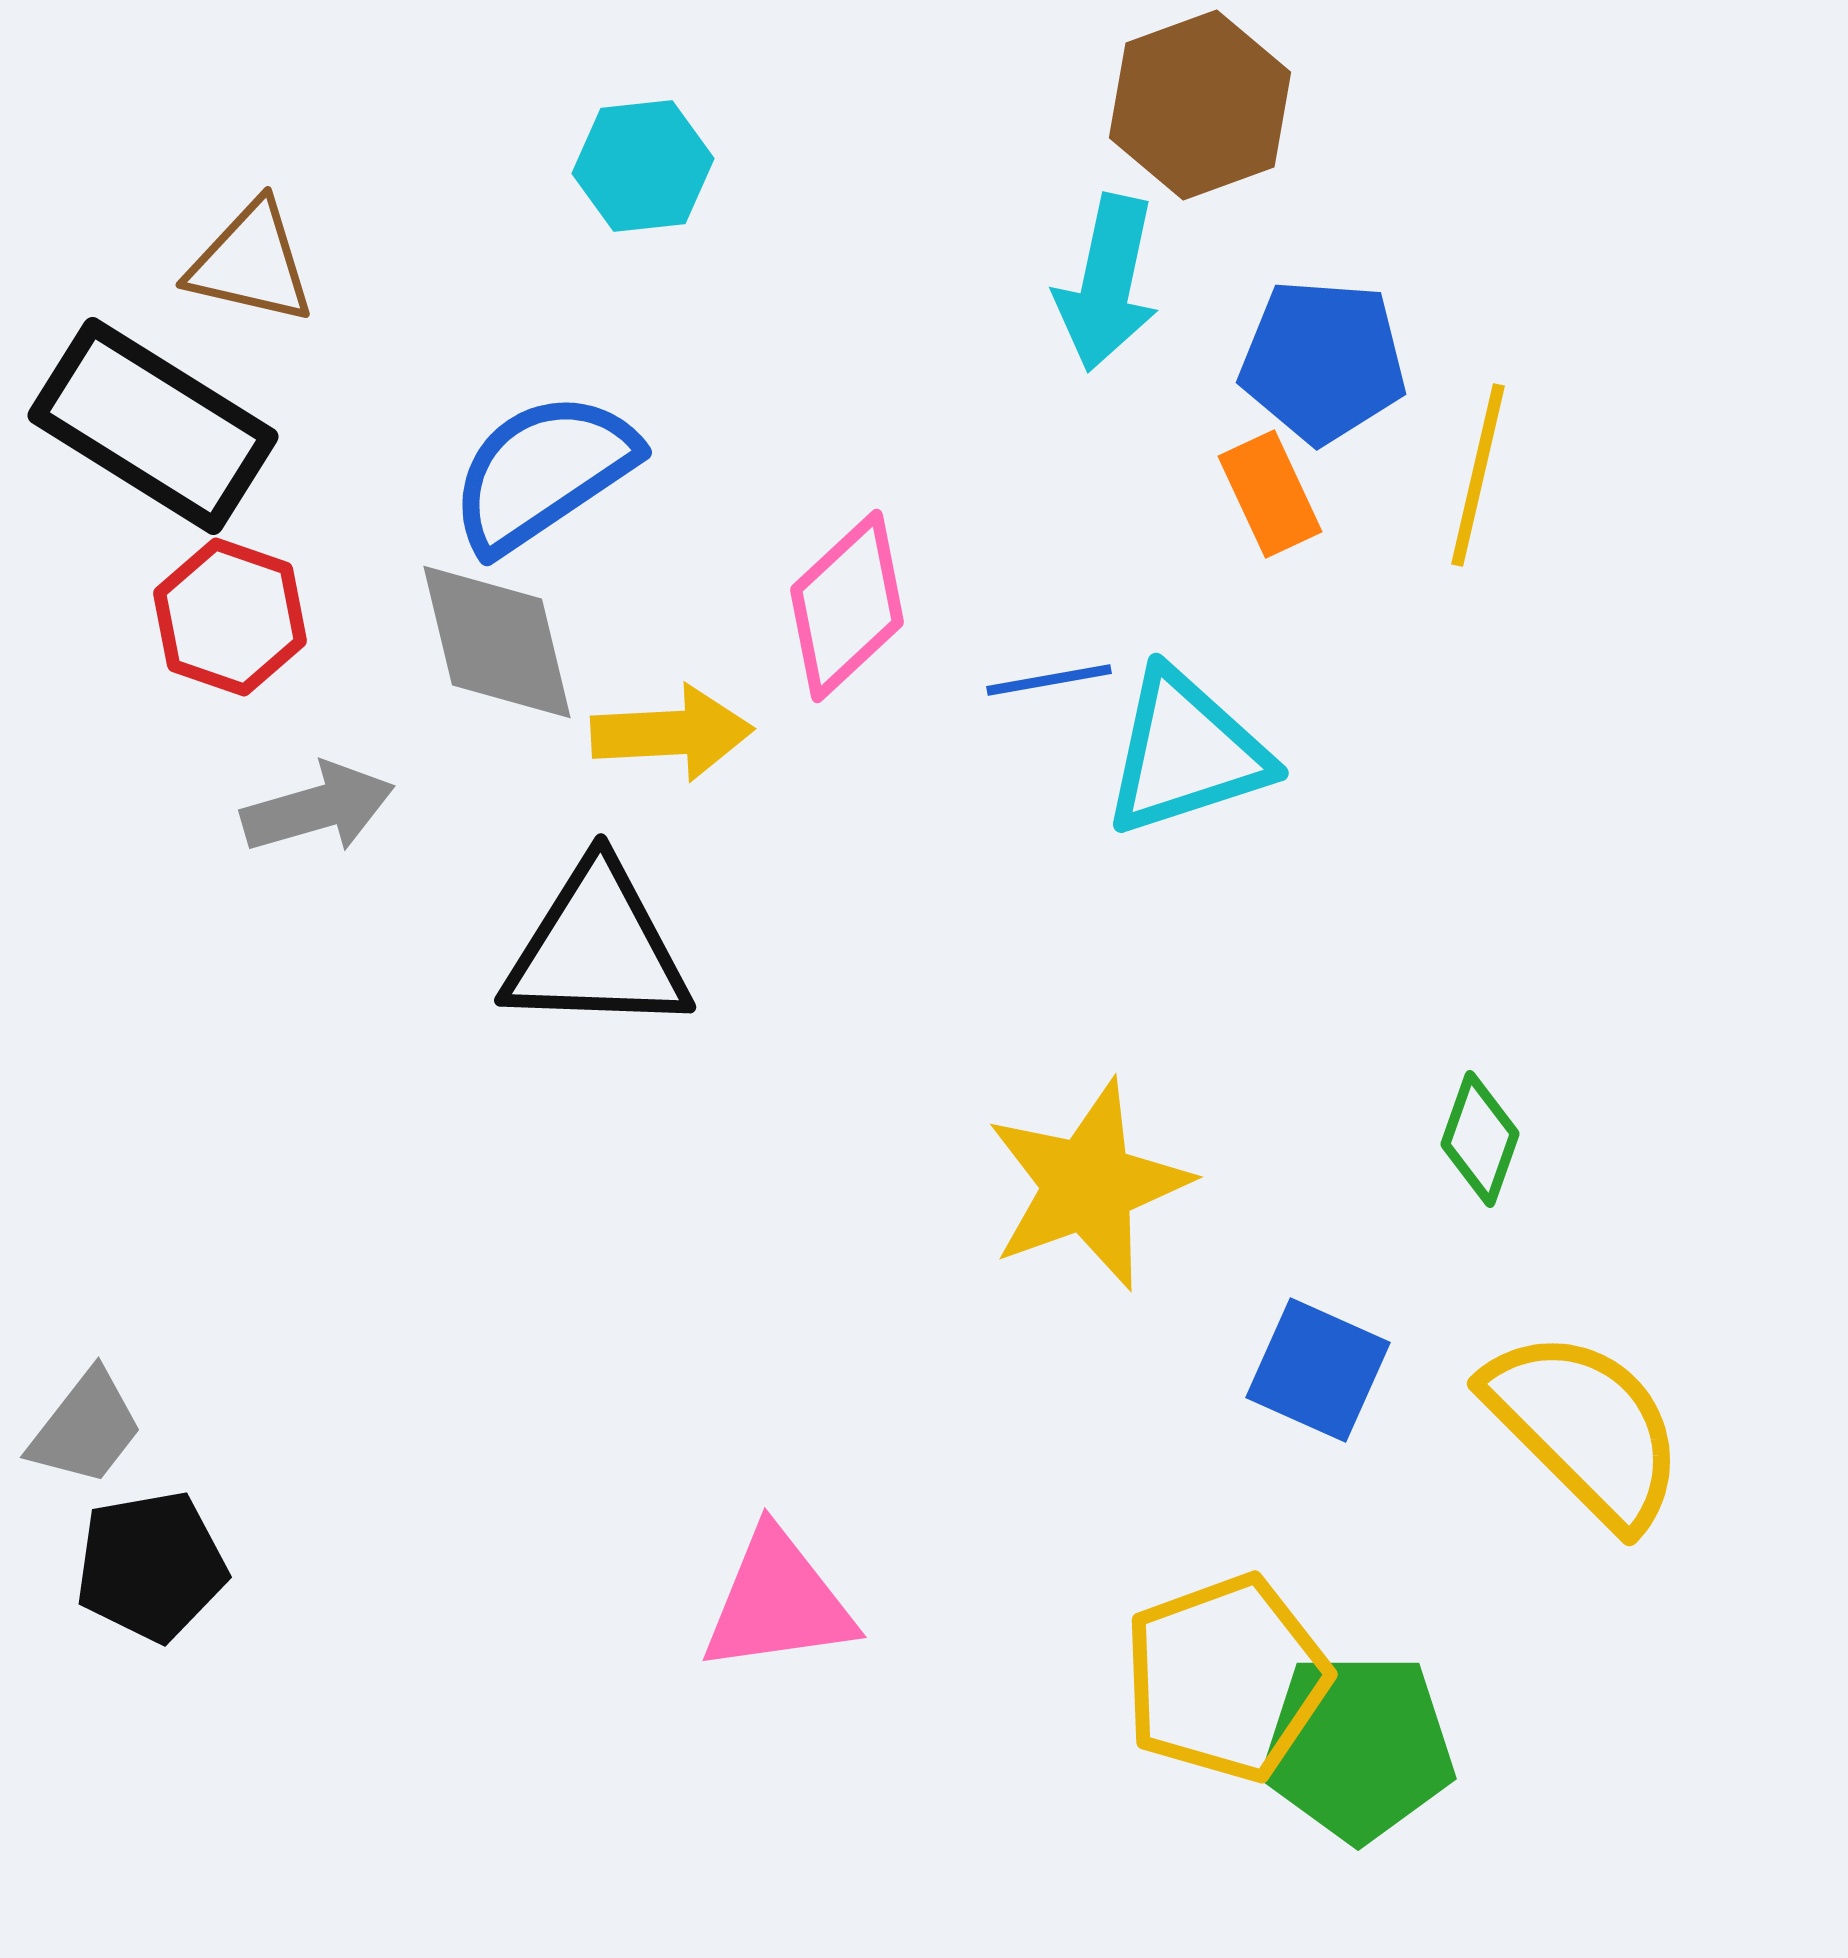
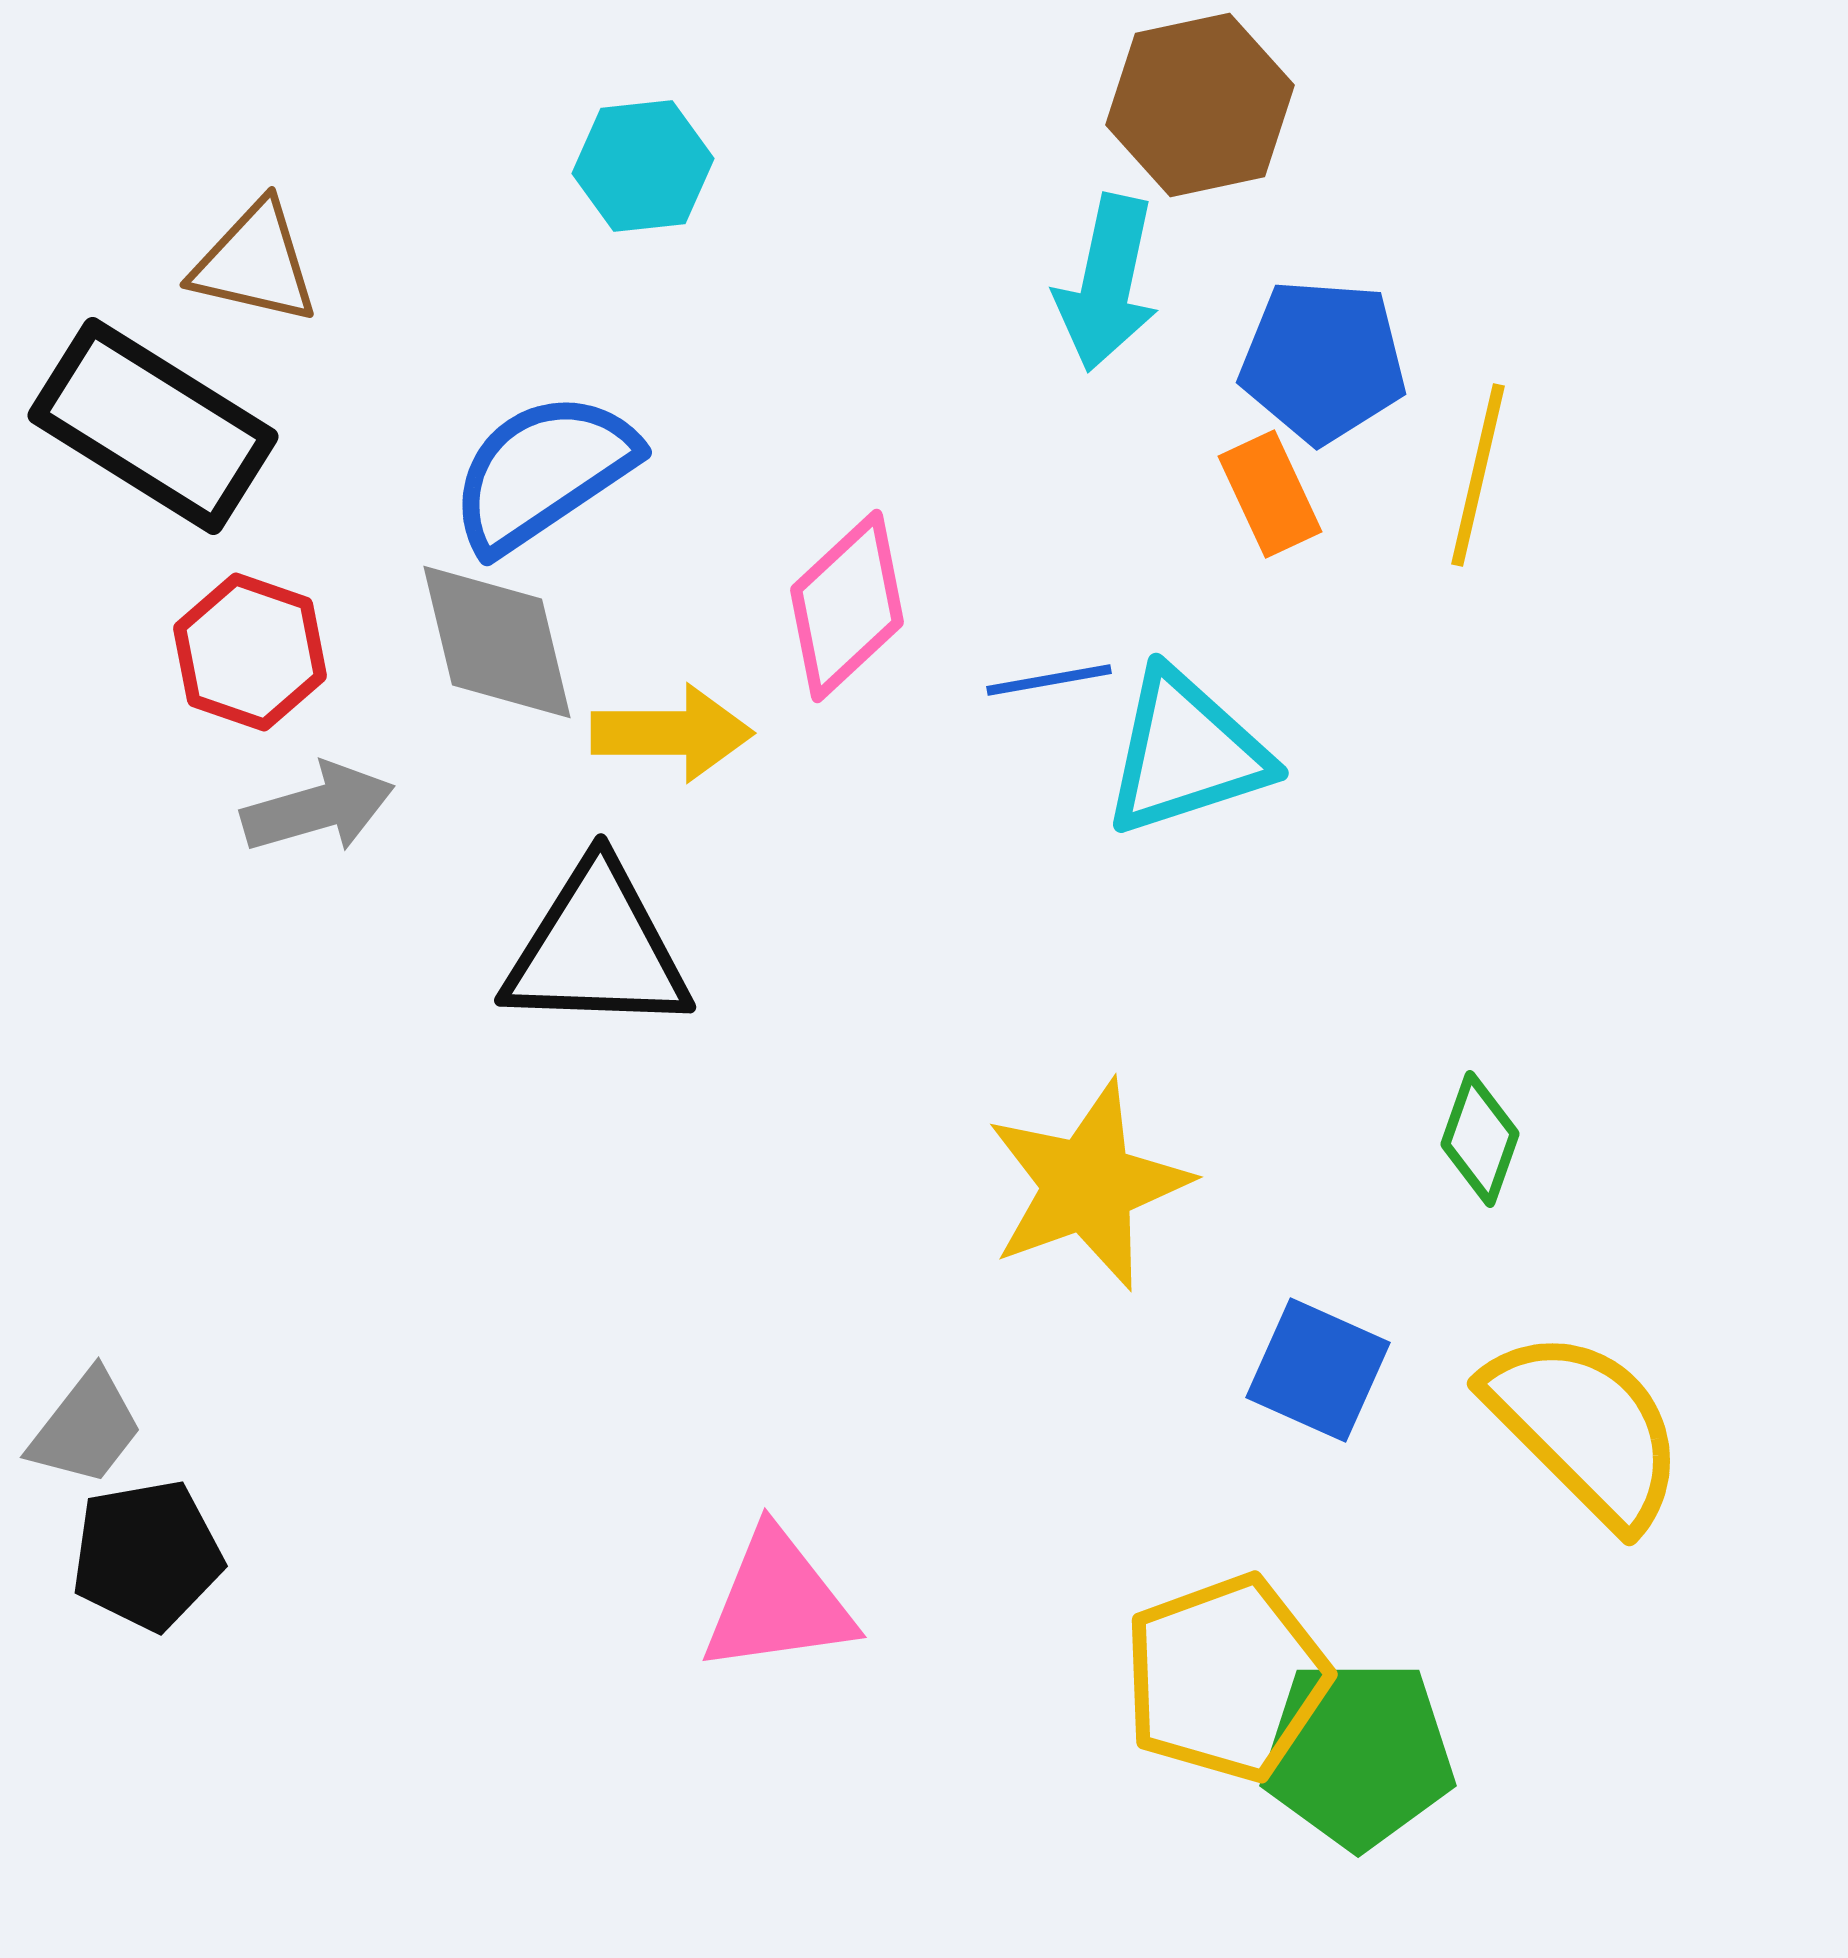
brown hexagon: rotated 8 degrees clockwise
brown triangle: moved 4 px right
red hexagon: moved 20 px right, 35 px down
yellow arrow: rotated 3 degrees clockwise
black pentagon: moved 4 px left, 11 px up
green pentagon: moved 7 px down
